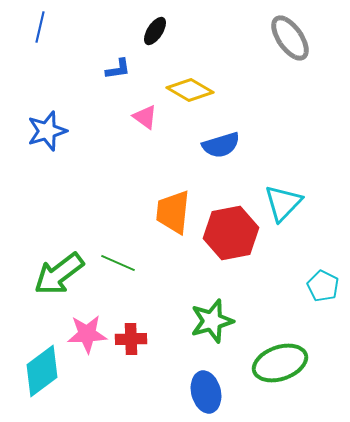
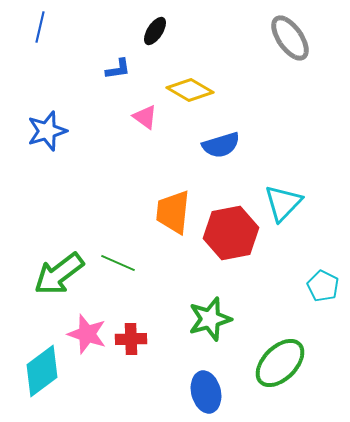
green star: moved 2 px left, 2 px up
pink star: rotated 21 degrees clockwise
green ellipse: rotated 26 degrees counterclockwise
